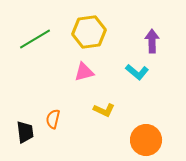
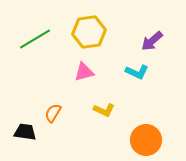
purple arrow: rotated 130 degrees counterclockwise
cyan L-shape: rotated 15 degrees counterclockwise
orange semicircle: moved 6 px up; rotated 18 degrees clockwise
black trapezoid: rotated 75 degrees counterclockwise
